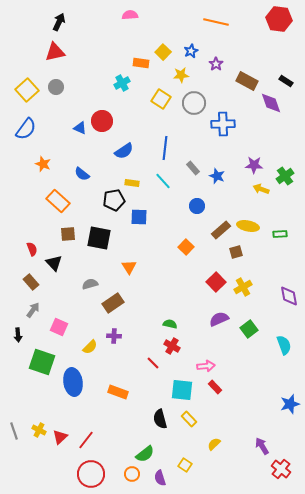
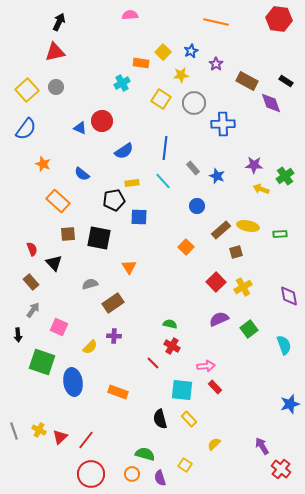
yellow rectangle at (132, 183): rotated 16 degrees counterclockwise
green semicircle at (145, 454): rotated 126 degrees counterclockwise
